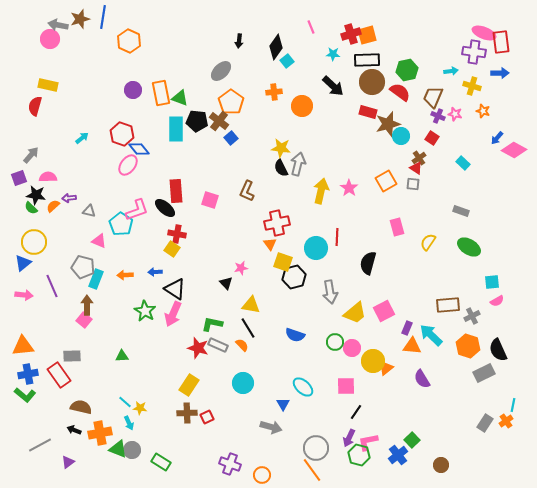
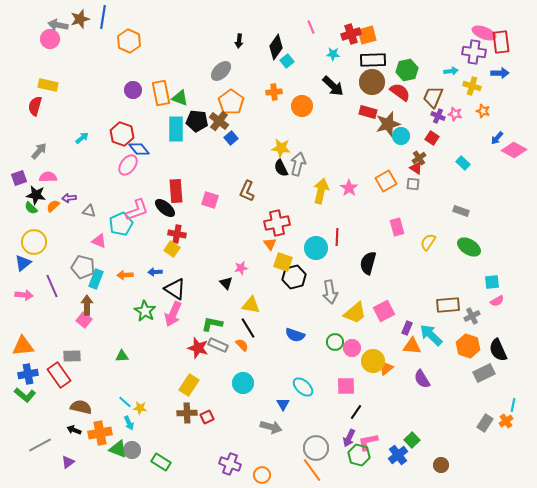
black rectangle at (367, 60): moved 6 px right
gray arrow at (31, 155): moved 8 px right, 4 px up
cyan pentagon at (121, 224): rotated 15 degrees clockwise
